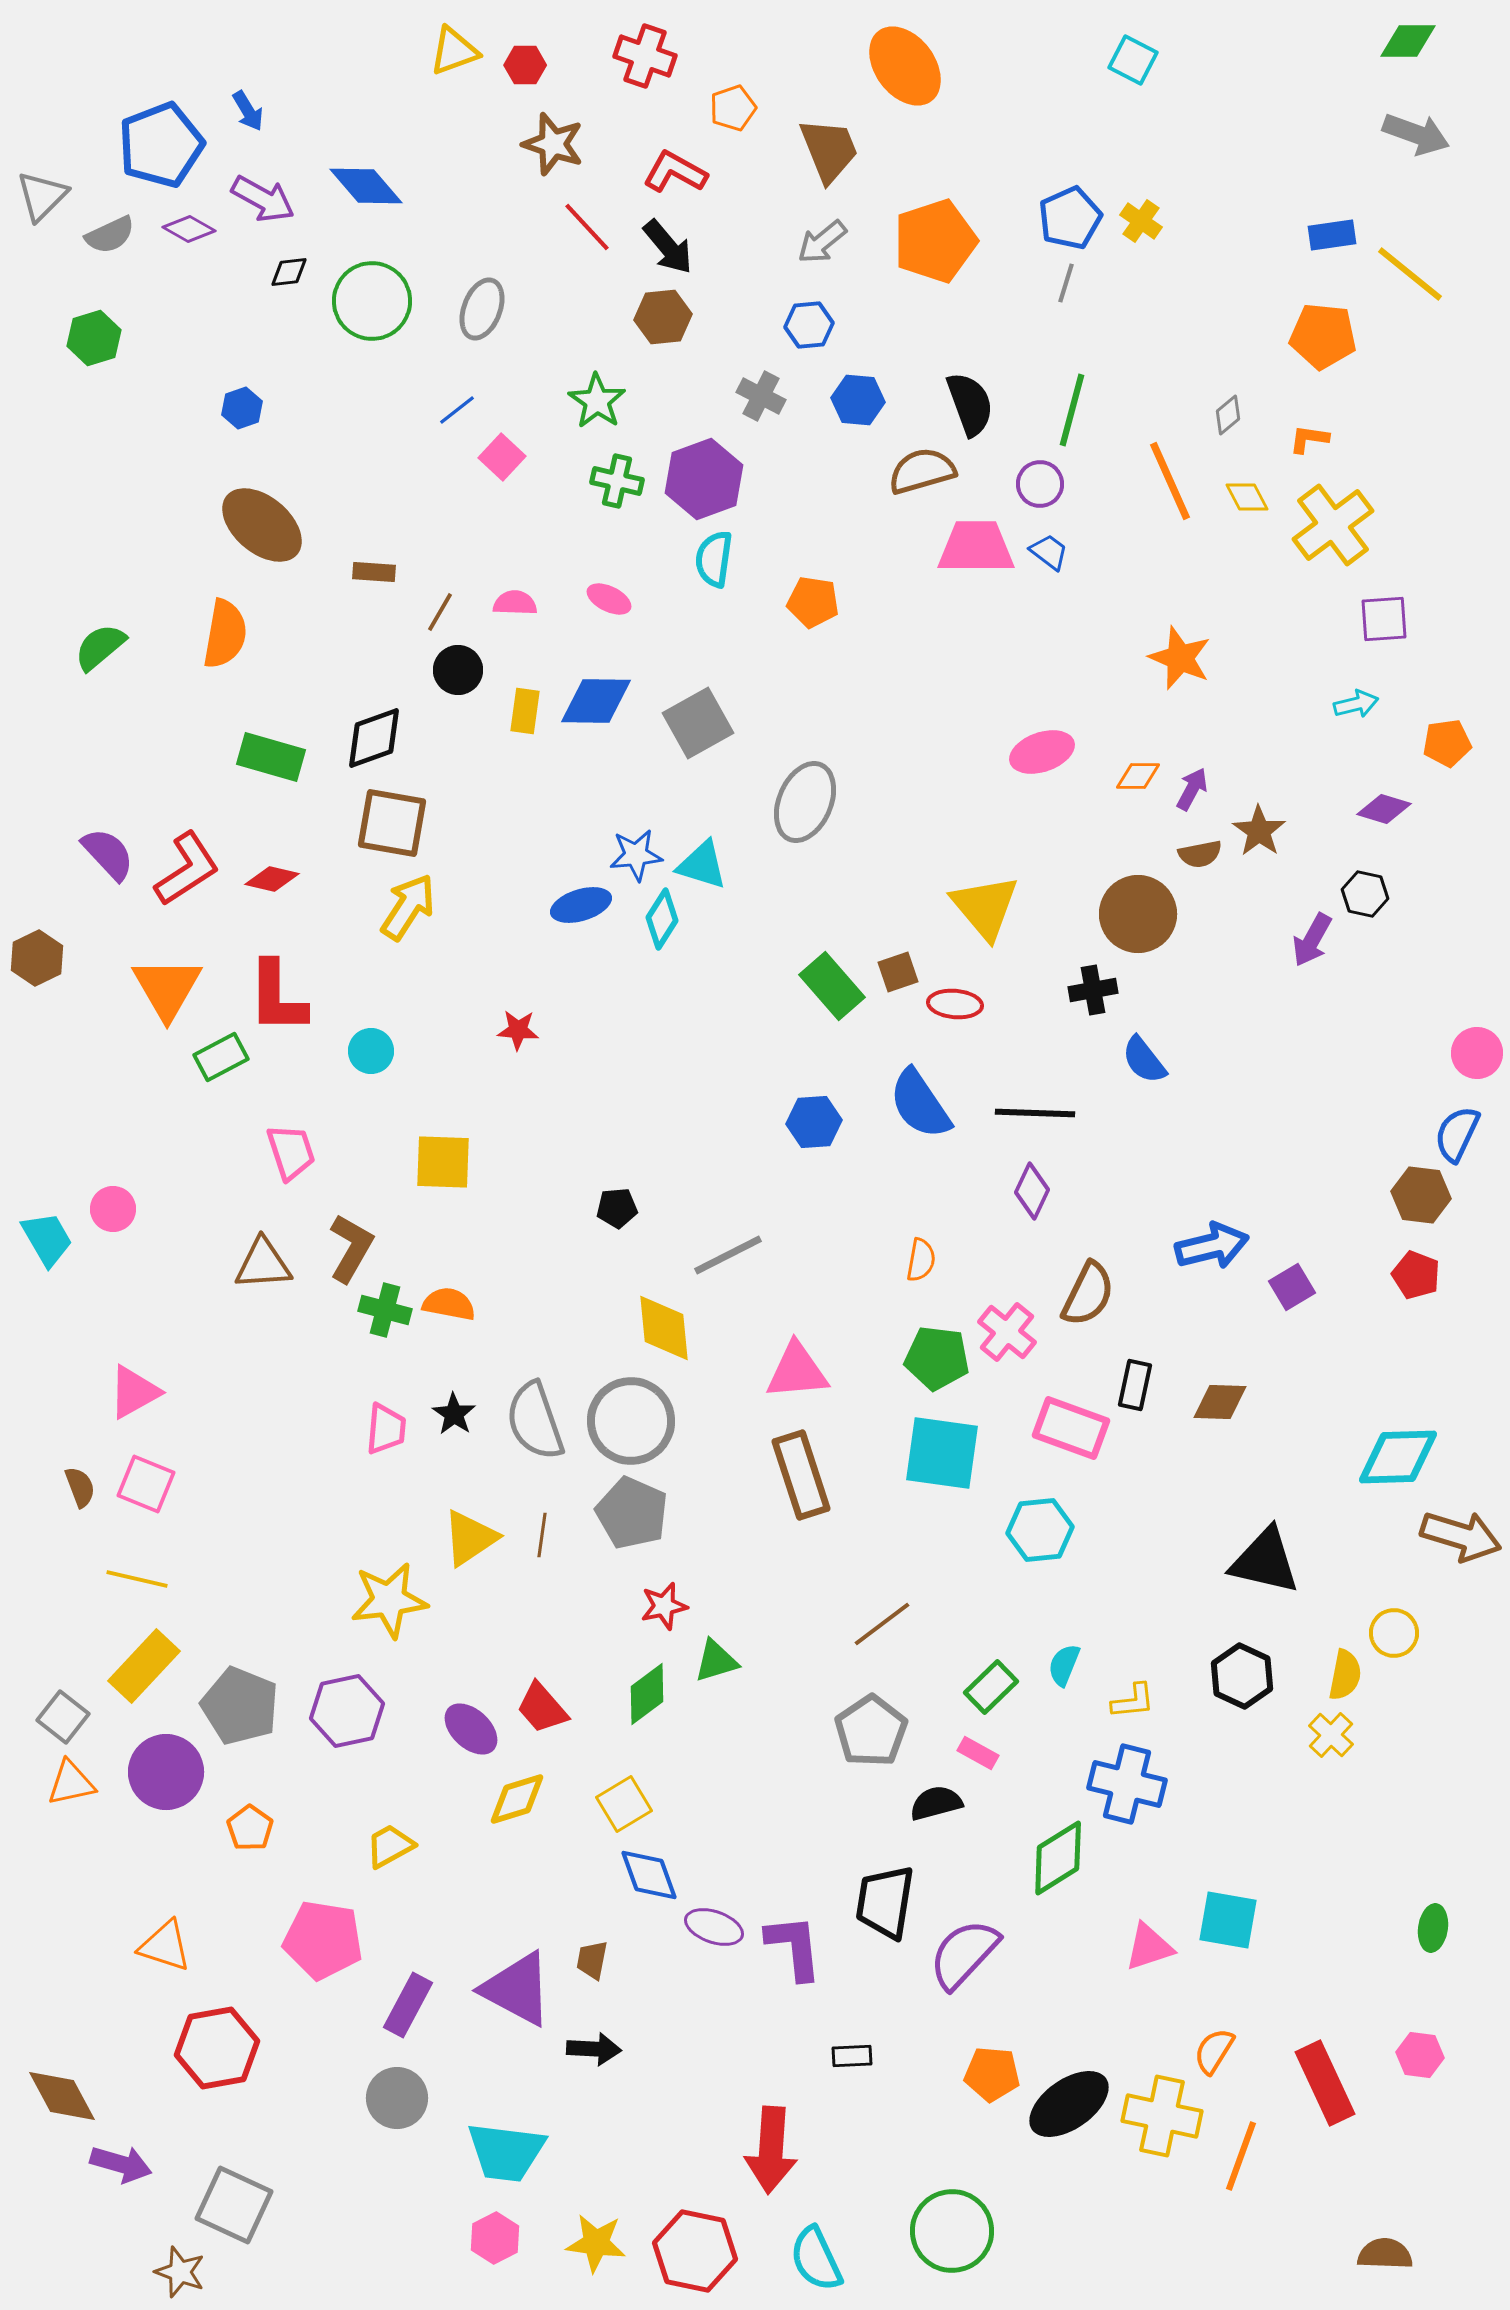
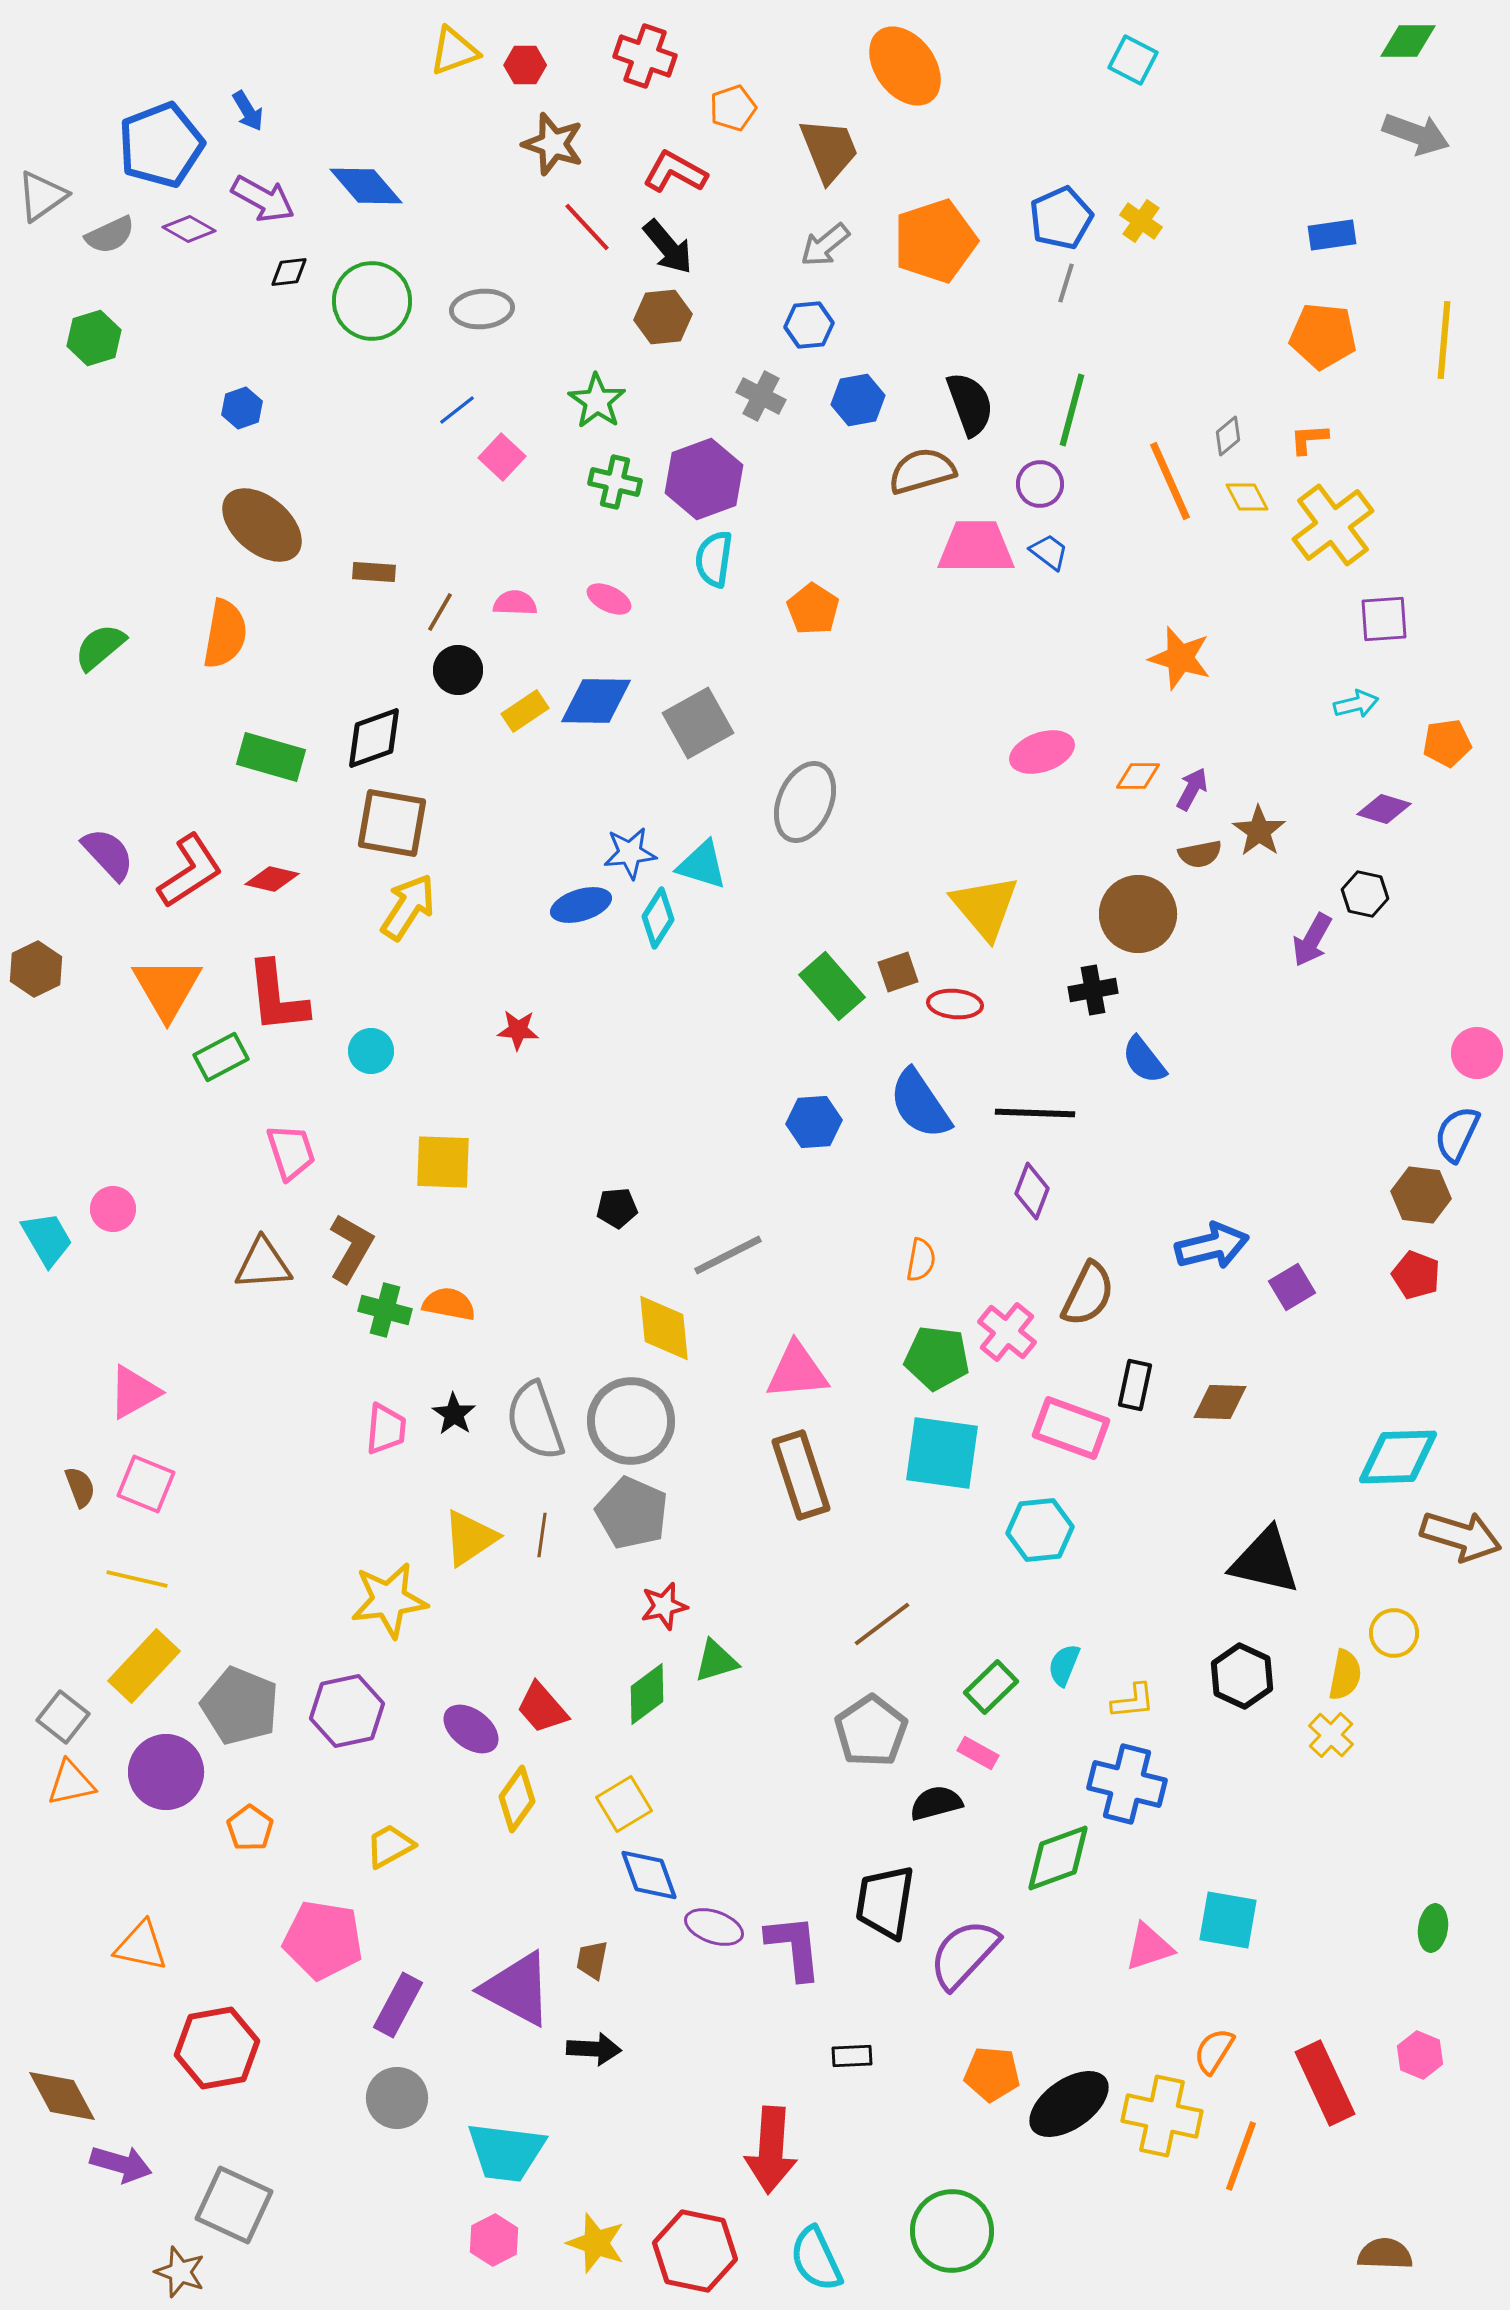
gray triangle at (42, 196): rotated 10 degrees clockwise
blue pentagon at (1070, 218): moved 9 px left
gray arrow at (822, 242): moved 3 px right, 3 px down
yellow line at (1410, 274): moved 34 px right, 66 px down; rotated 56 degrees clockwise
gray ellipse at (482, 309): rotated 64 degrees clockwise
blue hexagon at (858, 400): rotated 15 degrees counterclockwise
gray diamond at (1228, 415): moved 21 px down
orange L-shape at (1309, 439): rotated 12 degrees counterclockwise
green cross at (617, 481): moved 2 px left, 1 px down
orange pentagon at (813, 602): moved 7 px down; rotated 24 degrees clockwise
orange star at (1180, 658): rotated 6 degrees counterclockwise
yellow rectangle at (525, 711): rotated 48 degrees clockwise
blue star at (636, 855): moved 6 px left, 2 px up
red L-shape at (187, 869): moved 3 px right, 2 px down
cyan diamond at (662, 919): moved 4 px left, 1 px up
brown hexagon at (37, 958): moved 1 px left, 11 px down
red L-shape at (277, 997): rotated 6 degrees counterclockwise
purple diamond at (1032, 1191): rotated 4 degrees counterclockwise
purple ellipse at (471, 1729): rotated 6 degrees counterclockwise
yellow diamond at (517, 1799): rotated 38 degrees counterclockwise
green diamond at (1058, 1858): rotated 12 degrees clockwise
orange triangle at (165, 1946): moved 24 px left; rotated 6 degrees counterclockwise
purple rectangle at (408, 2005): moved 10 px left
pink hexagon at (1420, 2055): rotated 15 degrees clockwise
pink hexagon at (495, 2238): moved 1 px left, 2 px down
yellow star at (596, 2243): rotated 12 degrees clockwise
